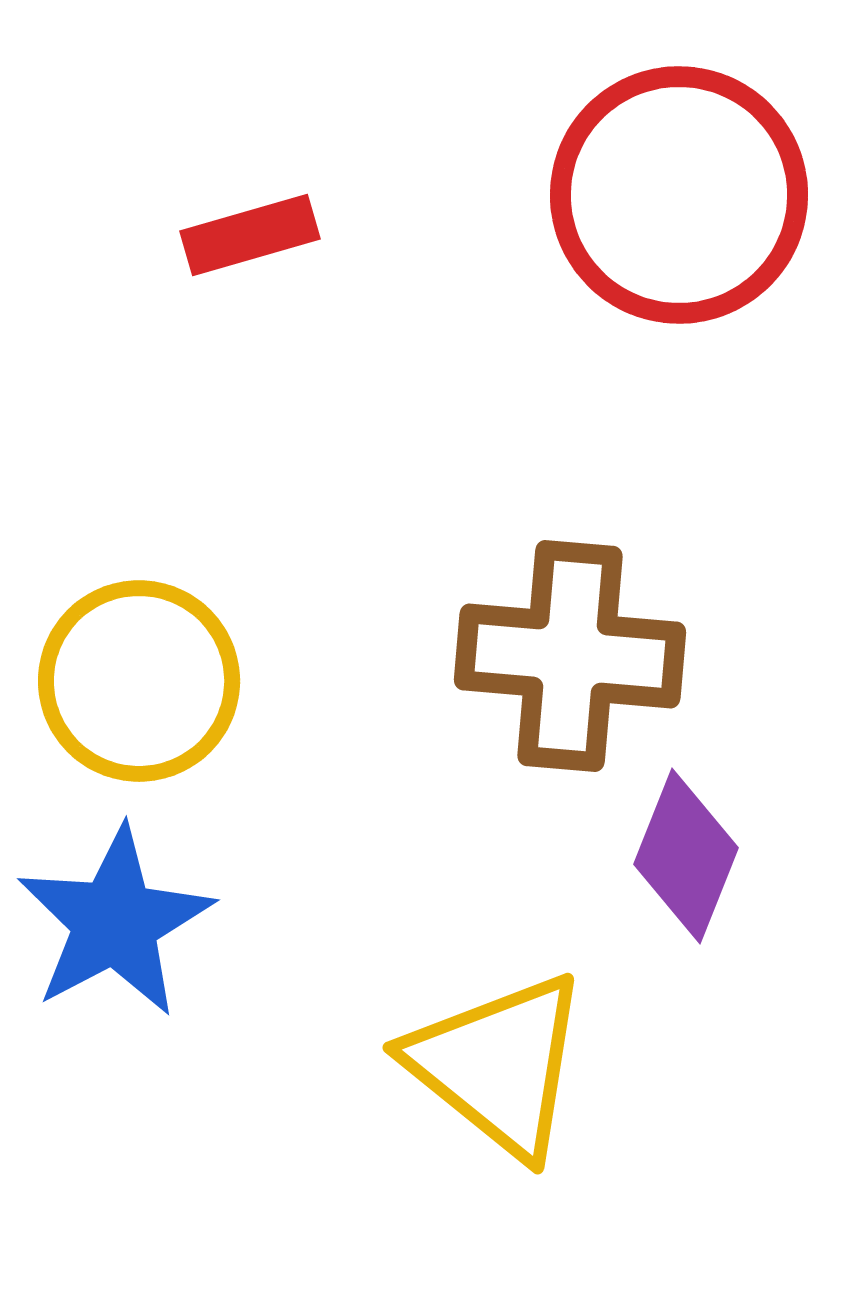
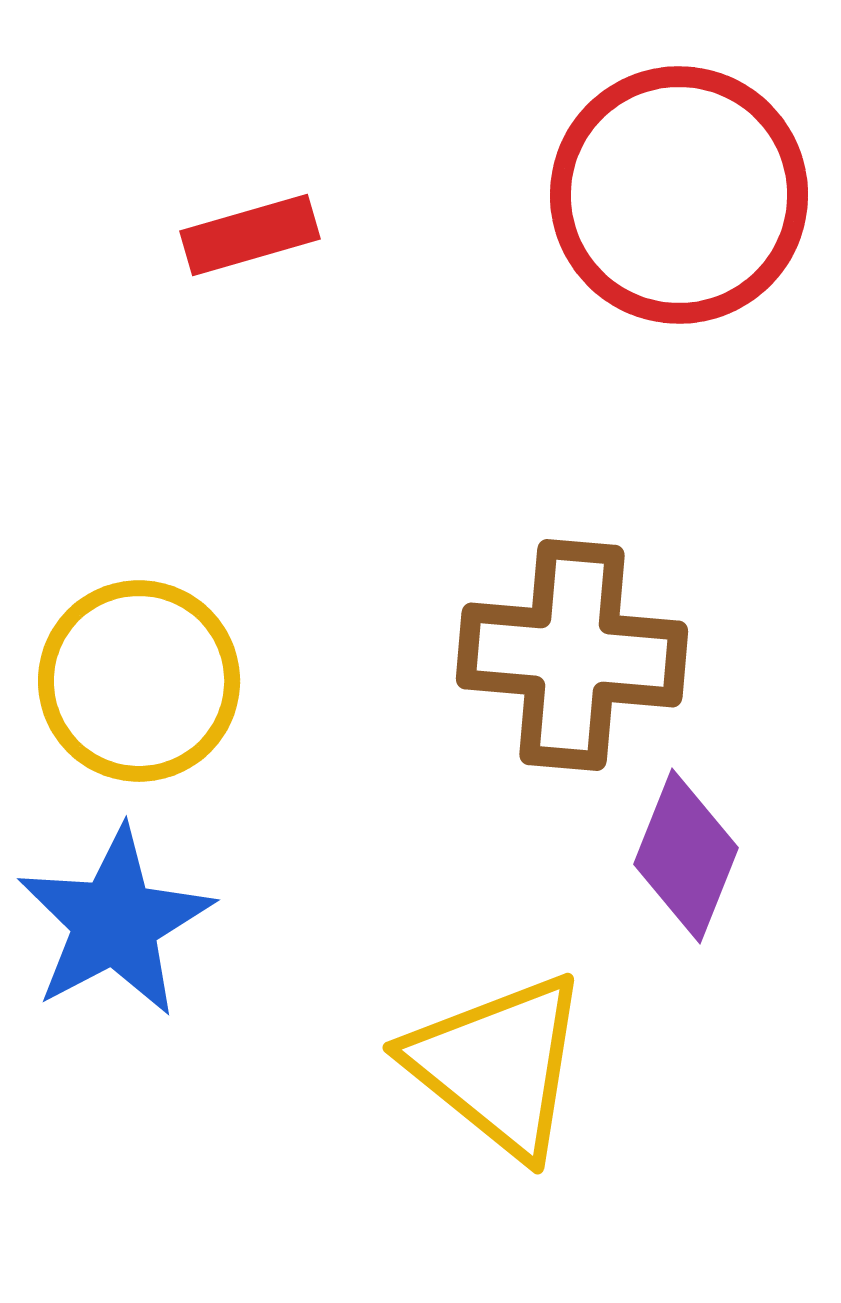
brown cross: moved 2 px right, 1 px up
